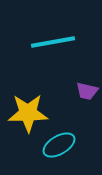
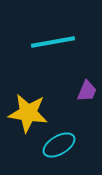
purple trapezoid: rotated 80 degrees counterclockwise
yellow star: rotated 9 degrees clockwise
